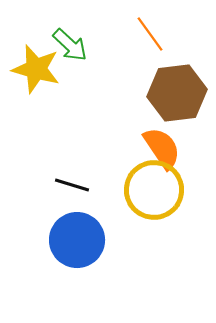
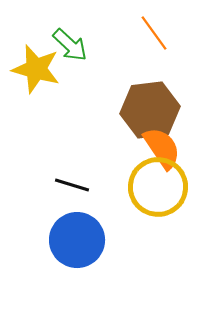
orange line: moved 4 px right, 1 px up
brown hexagon: moved 27 px left, 17 px down
yellow circle: moved 4 px right, 3 px up
